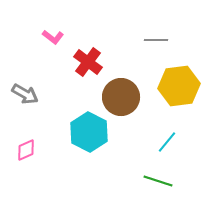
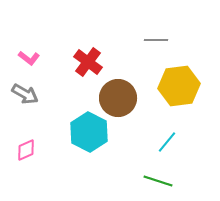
pink L-shape: moved 24 px left, 21 px down
brown circle: moved 3 px left, 1 px down
